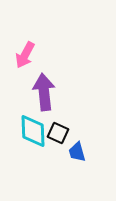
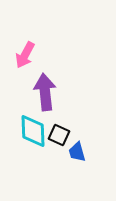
purple arrow: moved 1 px right
black square: moved 1 px right, 2 px down
